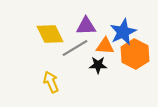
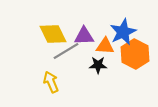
purple triangle: moved 2 px left, 10 px down
yellow diamond: moved 3 px right
gray line: moved 9 px left, 3 px down
